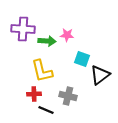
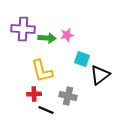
pink star: rotated 16 degrees counterclockwise
green arrow: moved 3 px up
